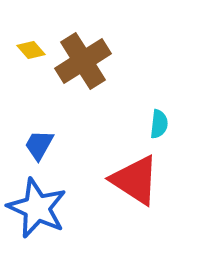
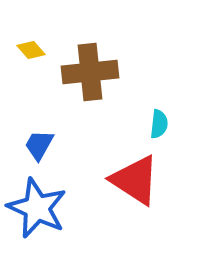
brown cross: moved 7 px right, 11 px down; rotated 26 degrees clockwise
